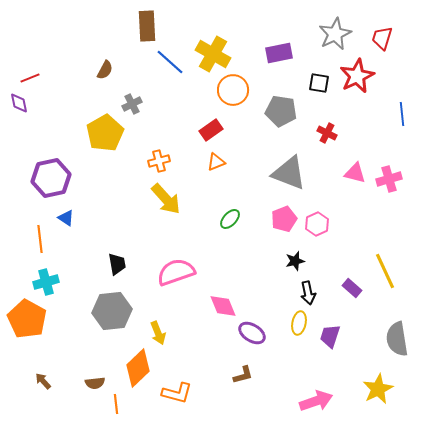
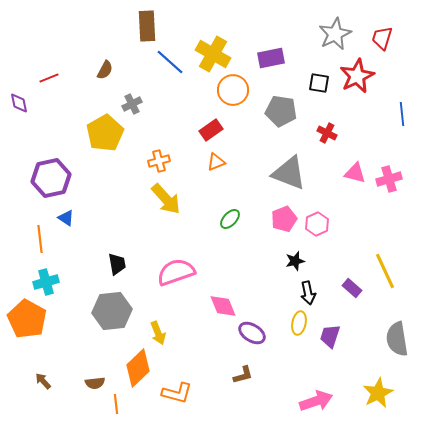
purple rectangle at (279, 53): moved 8 px left, 5 px down
red line at (30, 78): moved 19 px right
yellow star at (378, 389): moved 4 px down
